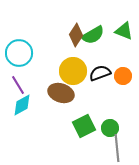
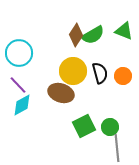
black semicircle: rotated 95 degrees clockwise
purple line: rotated 12 degrees counterclockwise
green circle: moved 1 px up
